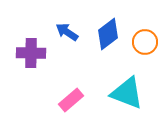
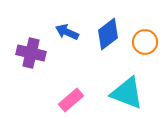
blue arrow: rotated 10 degrees counterclockwise
purple cross: rotated 12 degrees clockwise
